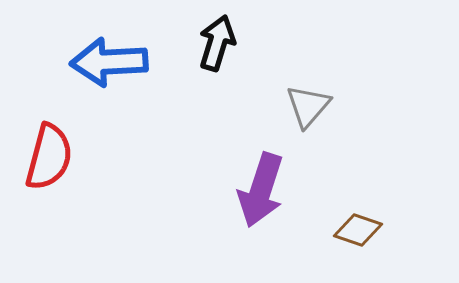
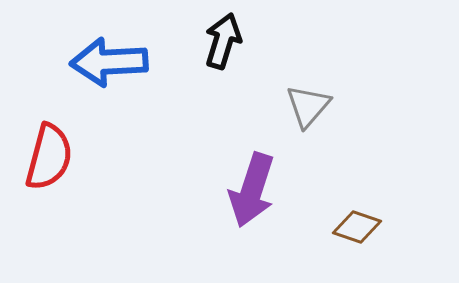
black arrow: moved 6 px right, 2 px up
purple arrow: moved 9 px left
brown diamond: moved 1 px left, 3 px up
